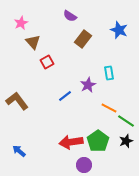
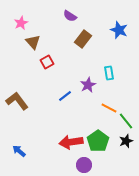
green line: rotated 18 degrees clockwise
